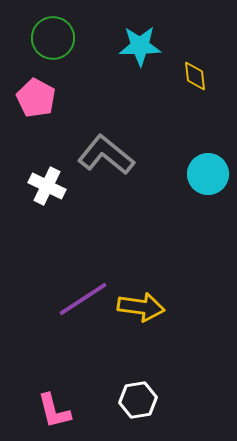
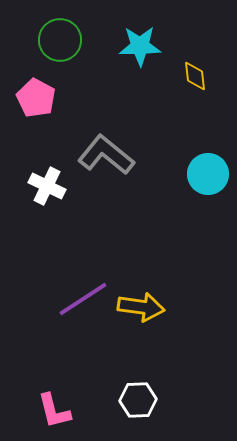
green circle: moved 7 px right, 2 px down
white hexagon: rotated 6 degrees clockwise
